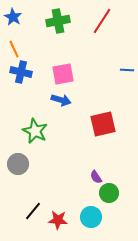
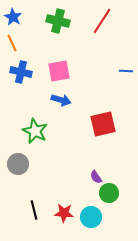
green cross: rotated 25 degrees clockwise
orange line: moved 2 px left, 6 px up
blue line: moved 1 px left, 1 px down
pink square: moved 4 px left, 3 px up
black line: moved 1 px right, 1 px up; rotated 54 degrees counterclockwise
red star: moved 6 px right, 7 px up
